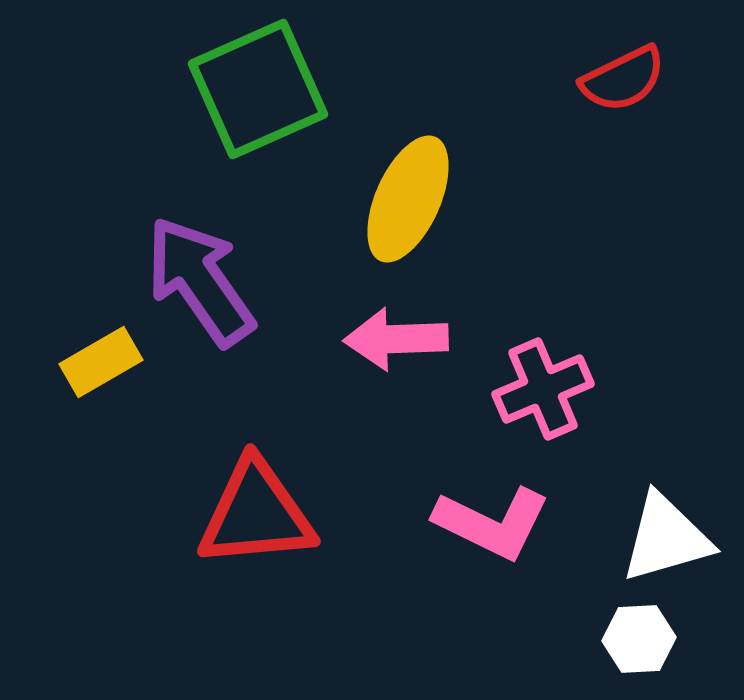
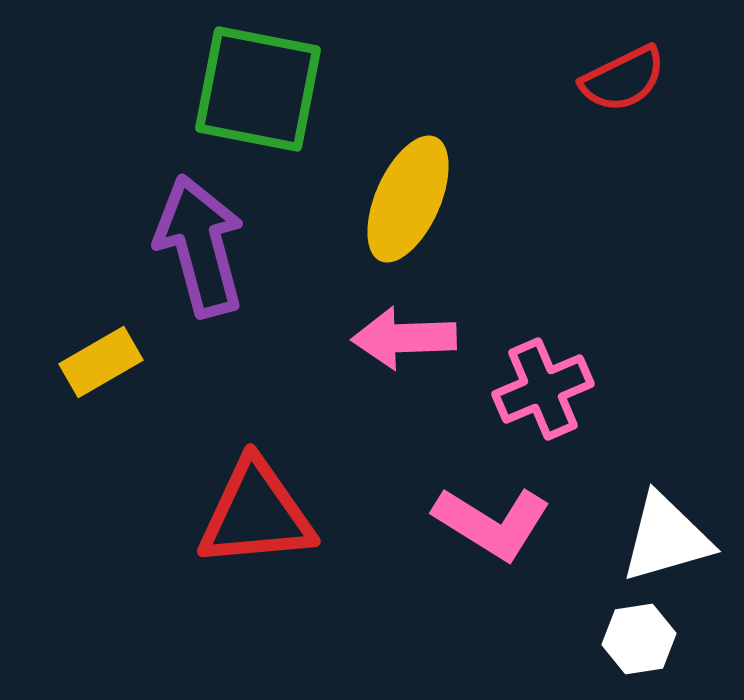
green square: rotated 35 degrees clockwise
purple arrow: moved 35 px up; rotated 20 degrees clockwise
pink arrow: moved 8 px right, 1 px up
pink L-shape: rotated 6 degrees clockwise
white hexagon: rotated 6 degrees counterclockwise
